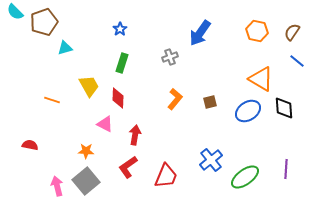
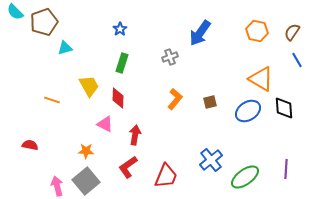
blue line: moved 1 px up; rotated 21 degrees clockwise
